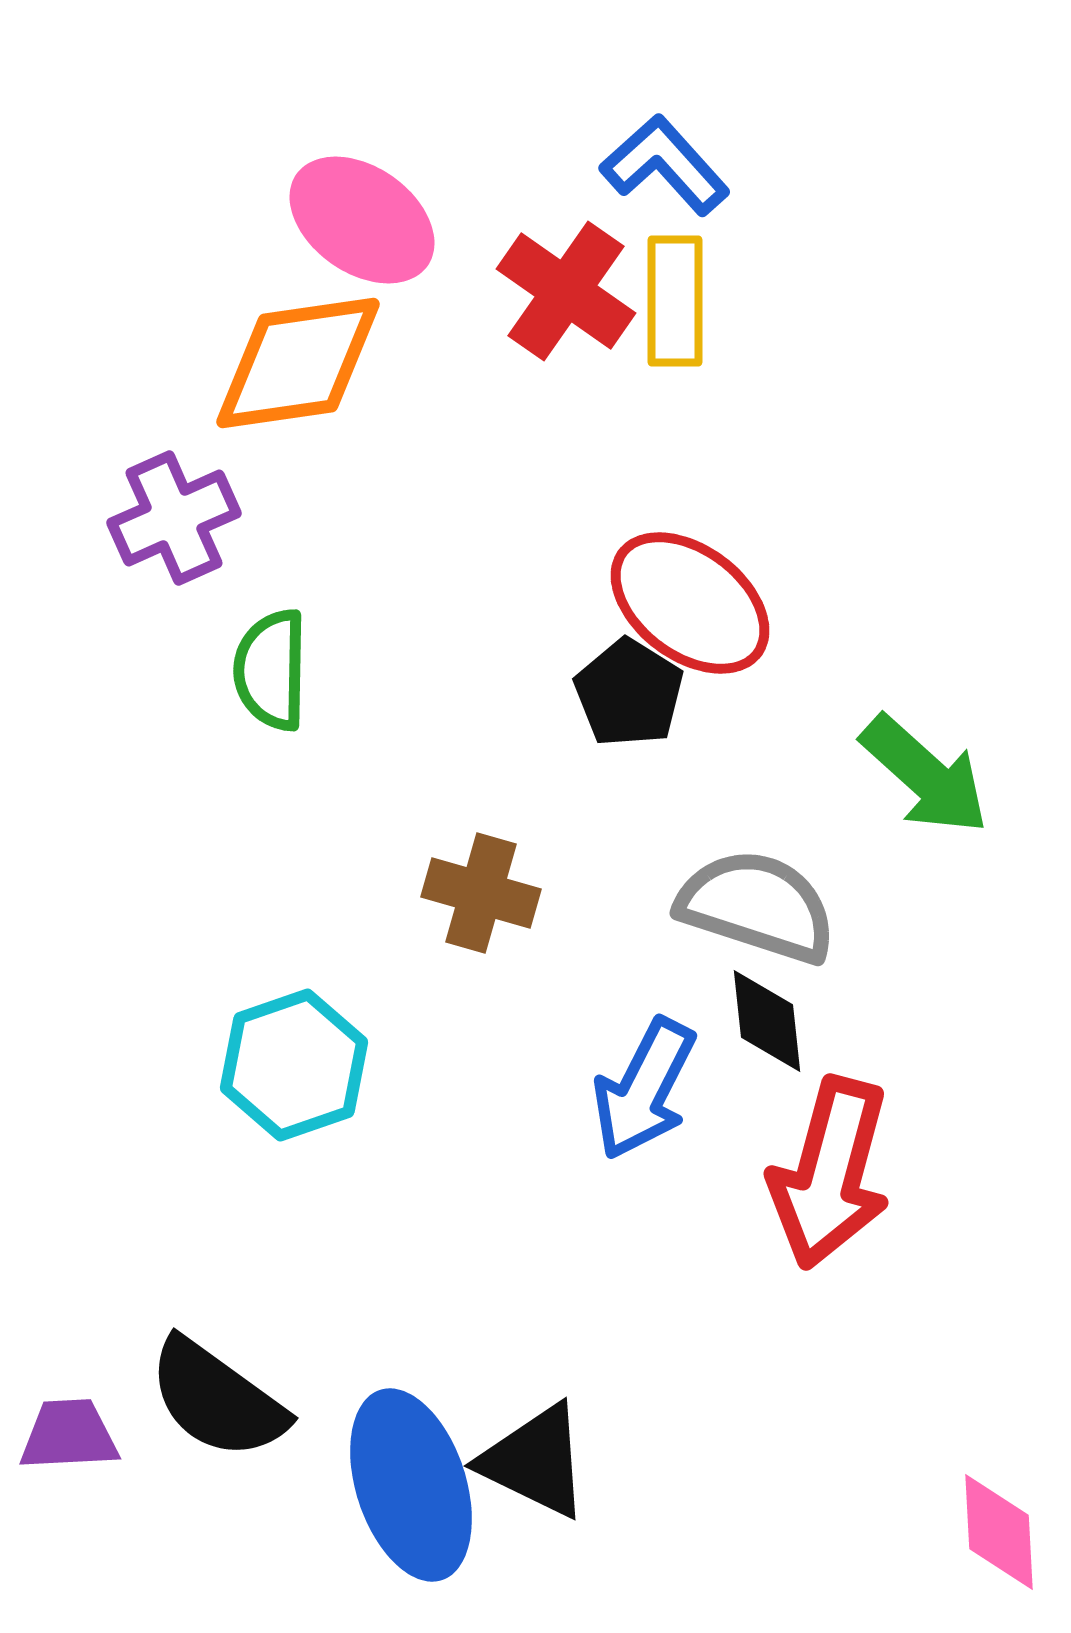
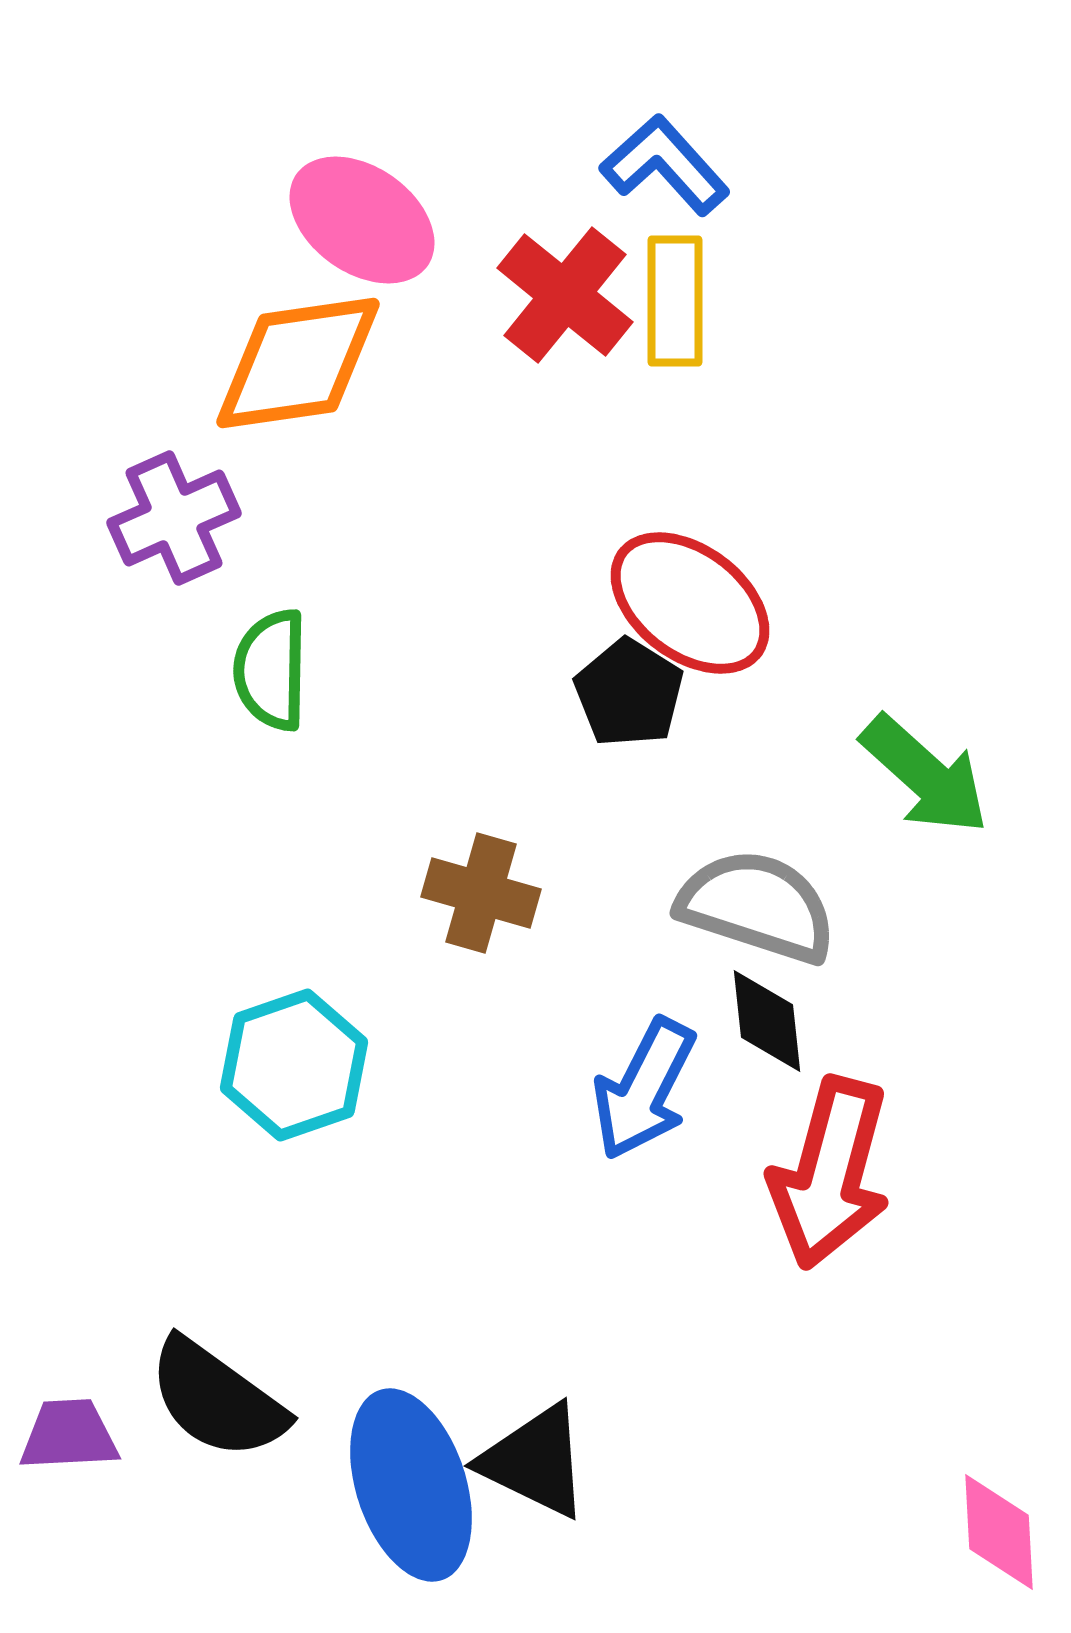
red cross: moved 1 px left, 4 px down; rotated 4 degrees clockwise
